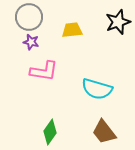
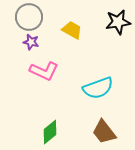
black star: rotated 10 degrees clockwise
yellow trapezoid: rotated 35 degrees clockwise
pink L-shape: rotated 16 degrees clockwise
cyan semicircle: moved 1 px right, 1 px up; rotated 36 degrees counterclockwise
green diamond: rotated 15 degrees clockwise
